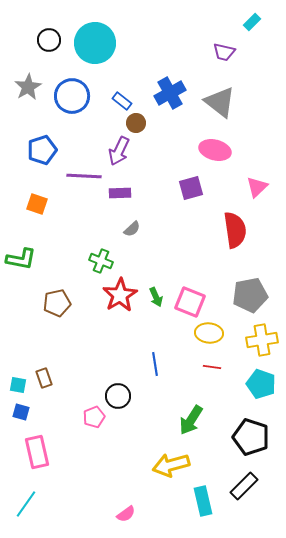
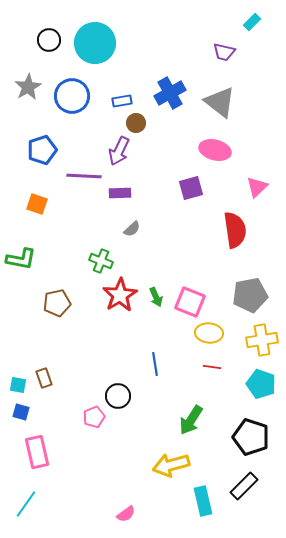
blue rectangle at (122, 101): rotated 48 degrees counterclockwise
